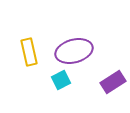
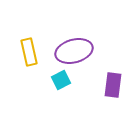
purple rectangle: moved 3 px down; rotated 50 degrees counterclockwise
